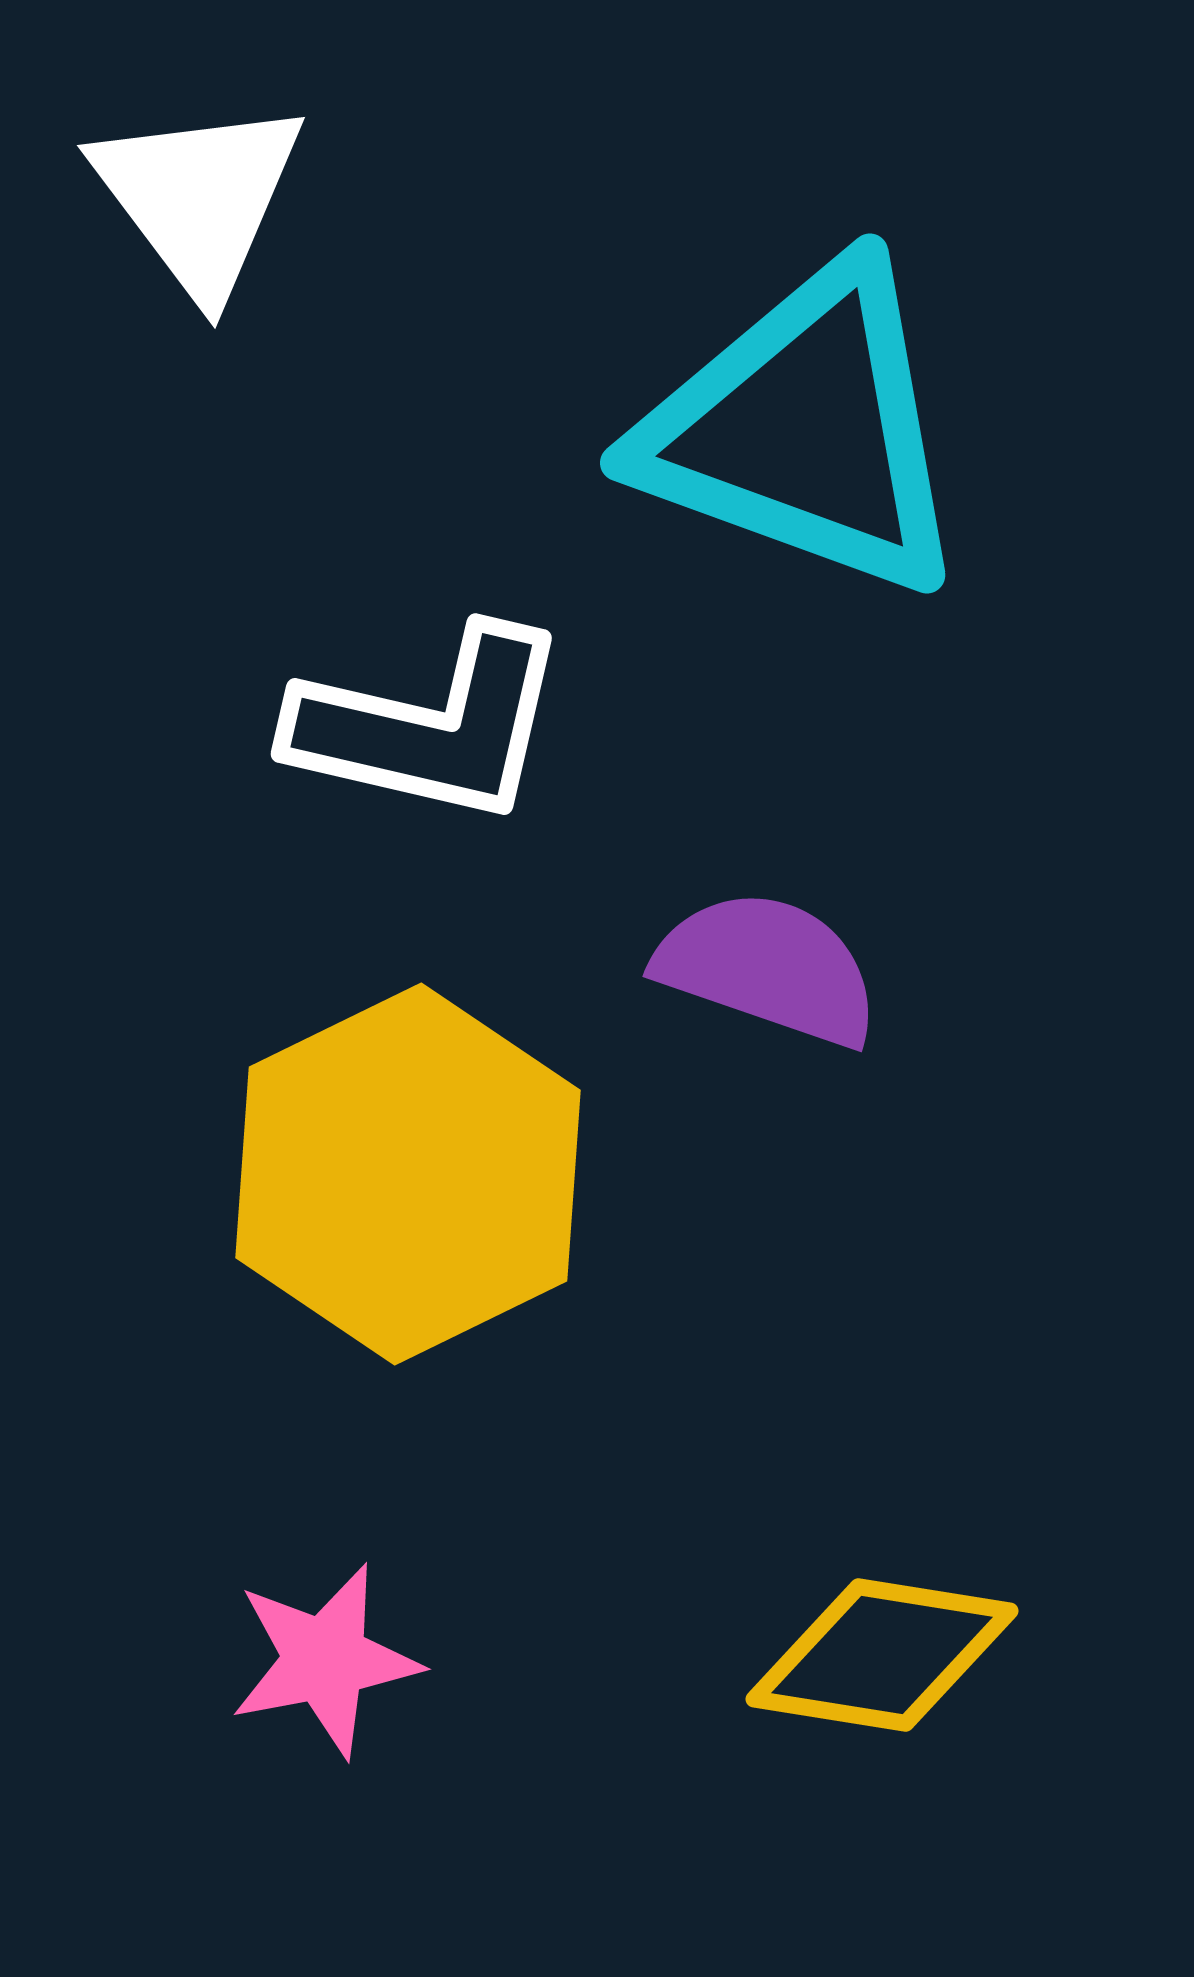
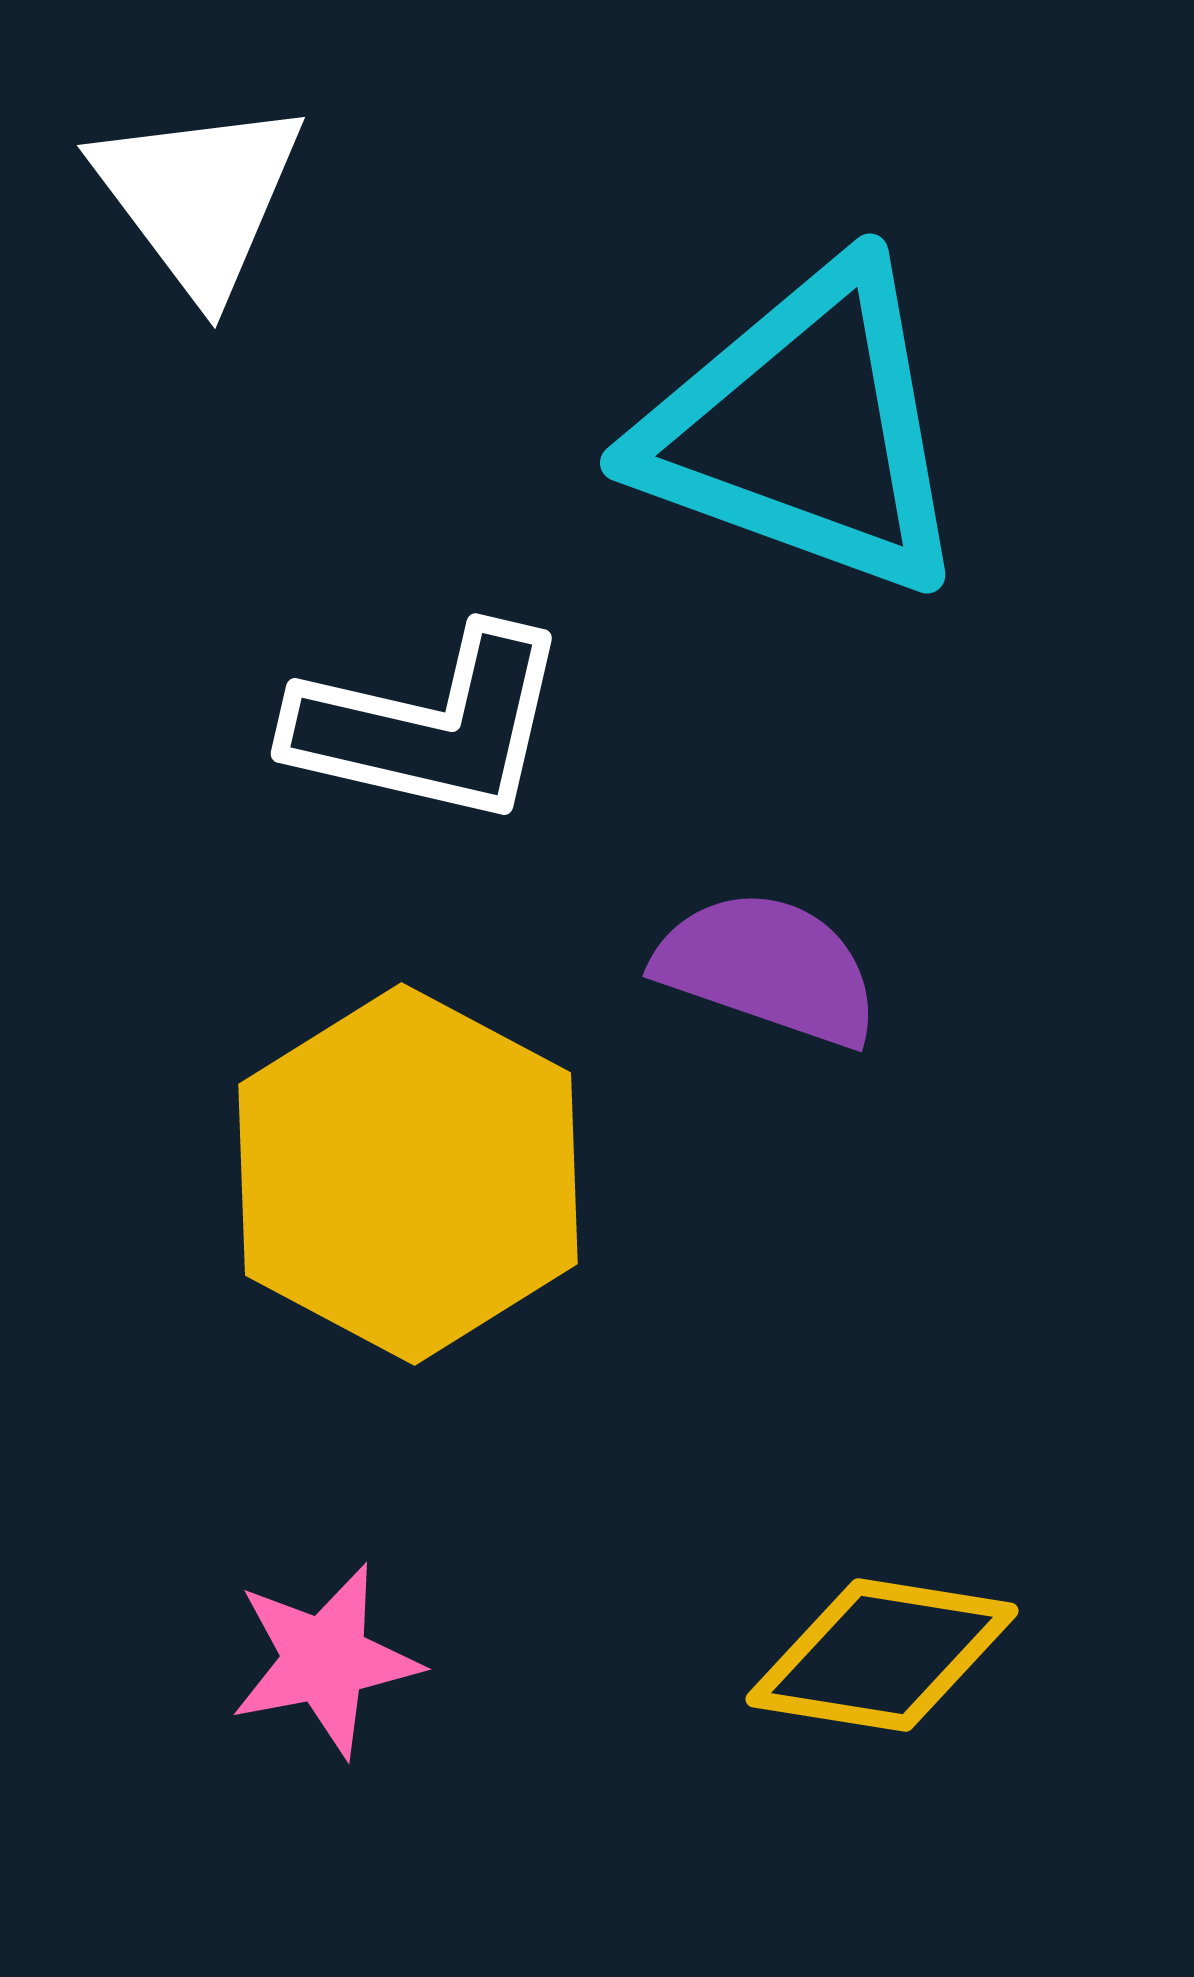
yellow hexagon: rotated 6 degrees counterclockwise
